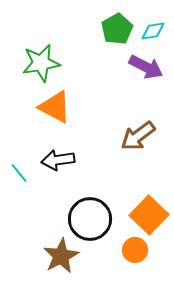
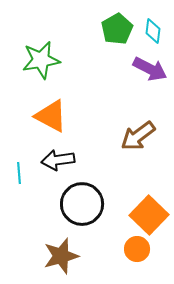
cyan diamond: rotated 75 degrees counterclockwise
green star: moved 3 px up
purple arrow: moved 4 px right, 2 px down
orange triangle: moved 4 px left, 9 px down
cyan line: rotated 35 degrees clockwise
black circle: moved 8 px left, 15 px up
orange circle: moved 2 px right, 1 px up
brown star: rotated 12 degrees clockwise
